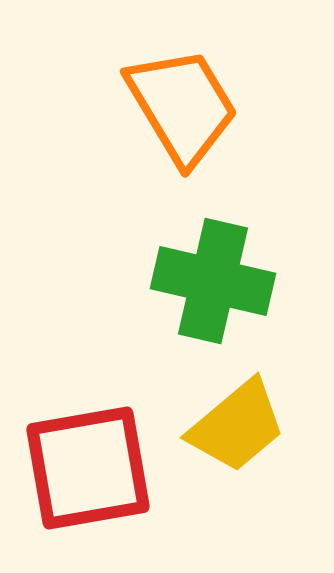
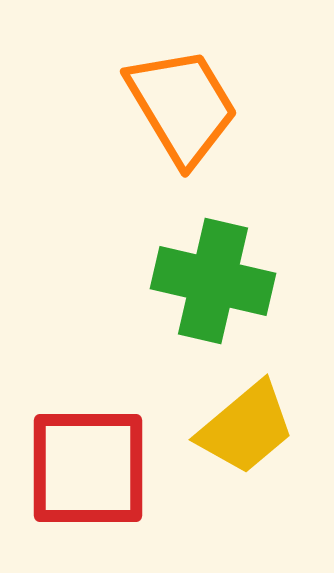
yellow trapezoid: moved 9 px right, 2 px down
red square: rotated 10 degrees clockwise
